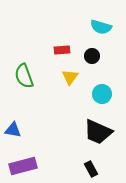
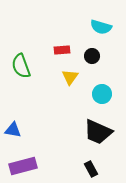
green semicircle: moved 3 px left, 10 px up
